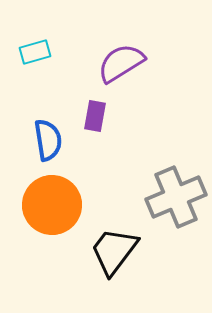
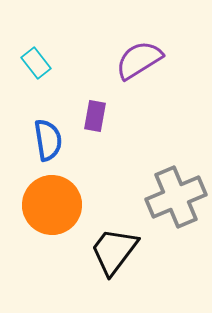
cyan rectangle: moved 1 px right, 11 px down; rotated 68 degrees clockwise
purple semicircle: moved 18 px right, 3 px up
